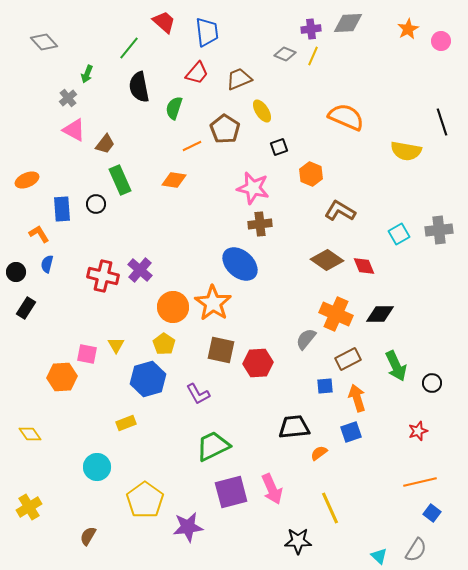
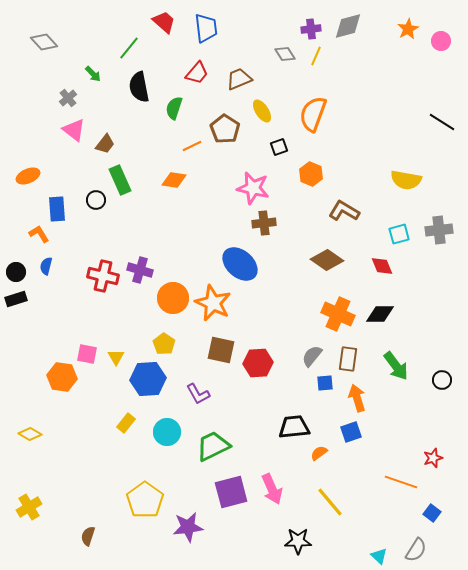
gray diamond at (348, 23): moved 3 px down; rotated 12 degrees counterclockwise
blue trapezoid at (207, 32): moved 1 px left, 4 px up
gray diamond at (285, 54): rotated 35 degrees clockwise
yellow line at (313, 56): moved 3 px right
green arrow at (87, 74): moved 6 px right; rotated 66 degrees counterclockwise
orange semicircle at (346, 117): moved 33 px left, 3 px up; rotated 93 degrees counterclockwise
black line at (442, 122): rotated 40 degrees counterclockwise
pink triangle at (74, 130): rotated 10 degrees clockwise
yellow semicircle at (406, 151): moved 29 px down
orange ellipse at (27, 180): moved 1 px right, 4 px up
black circle at (96, 204): moved 4 px up
blue rectangle at (62, 209): moved 5 px left
brown L-shape at (340, 211): moved 4 px right
brown cross at (260, 224): moved 4 px right, 1 px up
cyan square at (399, 234): rotated 15 degrees clockwise
blue semicircle at (47, 264): moved 1 px left, 2 px down
red diamond at (364, 266): moved 18 px right
purple cross at (140, 270): rotated 25 degrees counterclockwise
orange star at (213, 303): rotated 9 degrees counterclockwise
orange circle at (173, 307): moved 9 px up
black rectangle at (26, 308): moved 10 px left, 9 px up; rotated 40 degrees clockwise
orange cross at (336, 314): moved 2 px right
gray semicircle at (306, 339): moved 6 px right, 17 px down
yellow triangle at (116, 345): moved 12 px down
brown rectangle at (348, 359): rotated 55 degrees counterclockwise
green arrow at (396, 366): rotated 12 degrees counterclockwise
orange hexagon at (62, 377): rotated 12 degrees clockwise
blue hexagon at (148, 379): rotated 12 degrees clockwise
black circle at (432, 383): moved 10 px right, 3 px up
blue square at (325, 386): moved 3 px up
yellow rectangle at (126, 423): rotated 30 degrees counterclockwise
red star at (418, 431): moved 15 px right, 27 px down
yellow diamond at (30, 434): rotated 25 degrees counterclockwise
cyan circle at (97, 467): moved 70 px right, 35 px up
orange line at (420, 482): moved 19 px left; rotated 32 degrees clockwise
yellow line at (330, 508): moved 6 px up; rotated 16 degrees counterclockwise
brown semicircle at (88, 536): rotated 12 degrees counterclockwise
